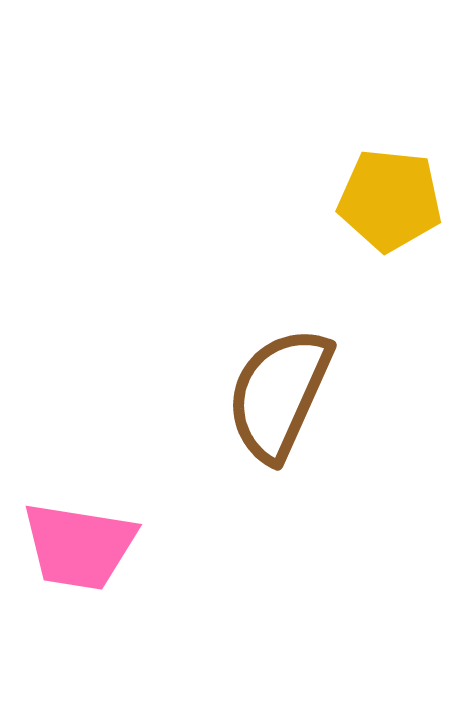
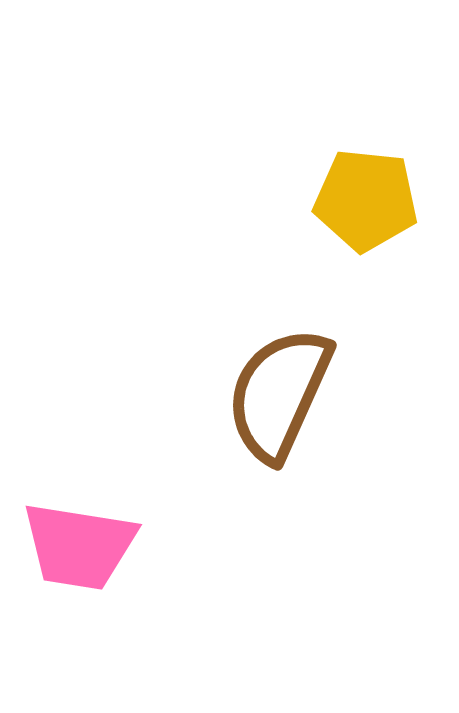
yellow pentagon: moved 24 px left
